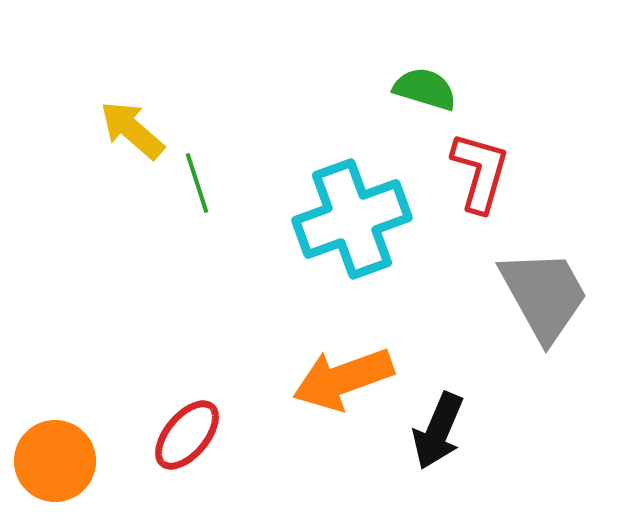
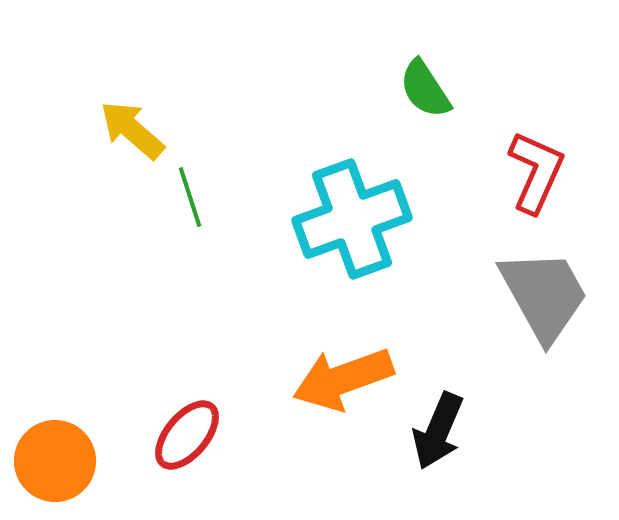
green semicircle: rotated 140 degrees counterclockwise
red L-shape: moved 56 px right; rotated 8 degrees clockwise
green line: moved 7 px left, 14 px down
